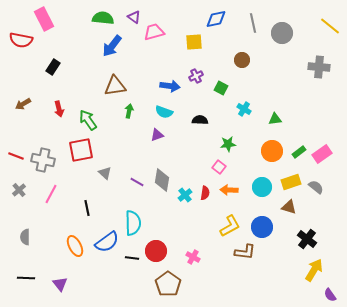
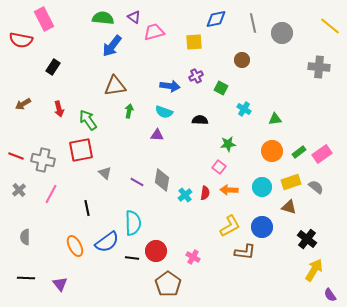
purple triangle at (157, 135): rotated 24 degrees clockwise
